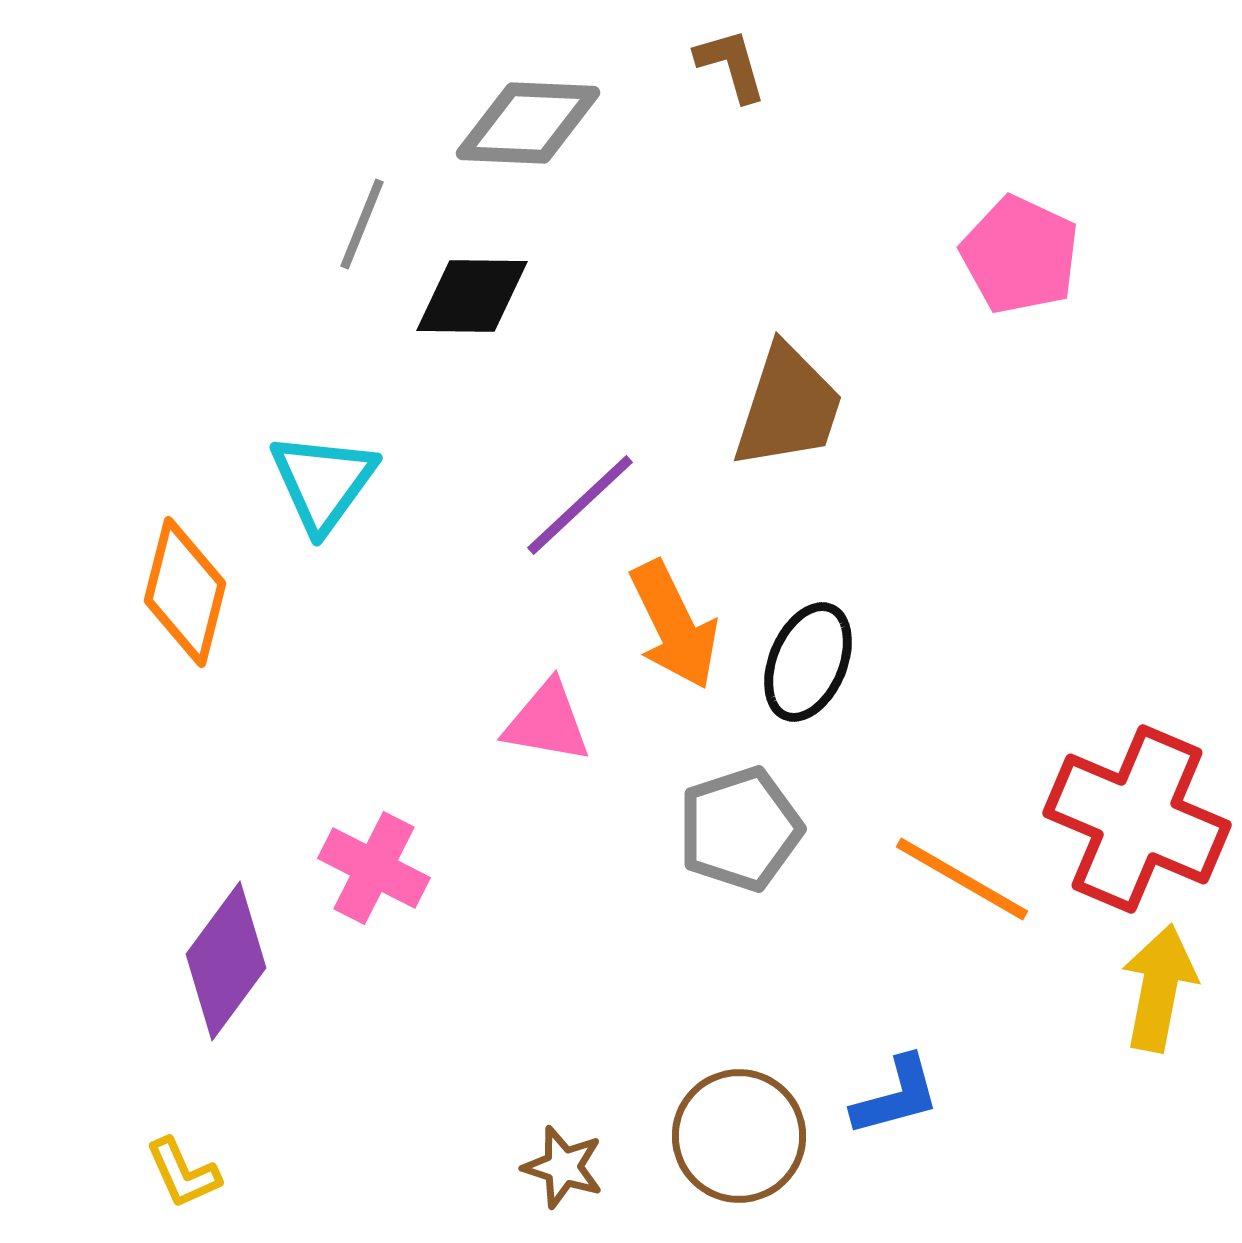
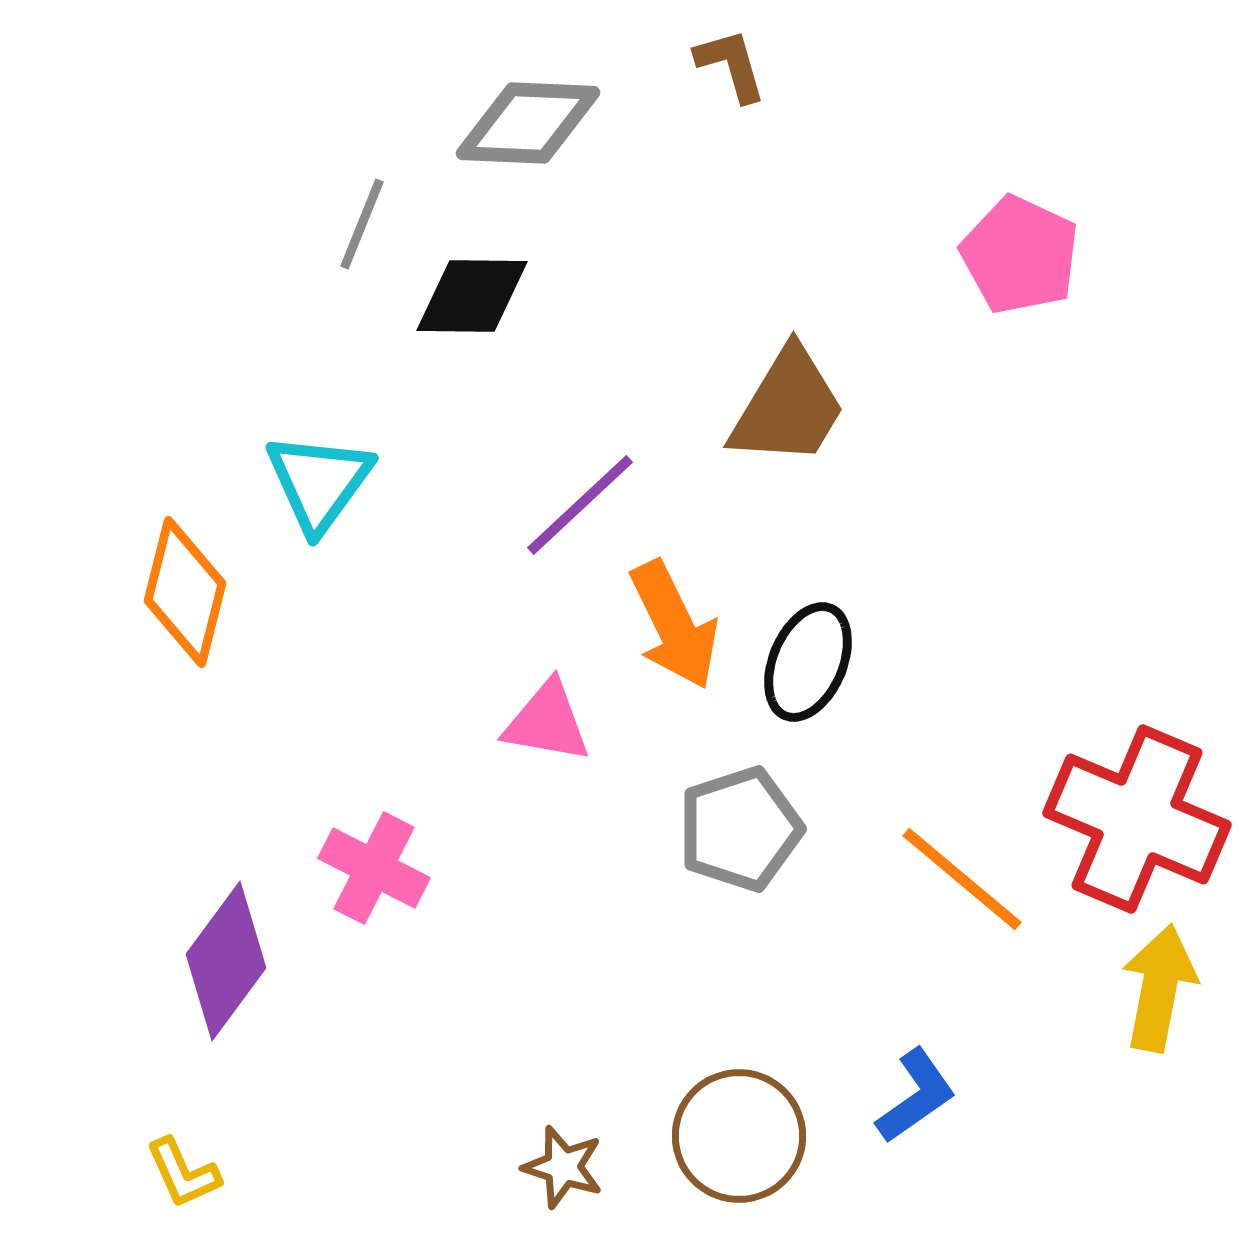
brown trapezoid: rotated 13 degrees clockwise
cyan triangle: moved 4 px left
orange line: rotated 10 degrees clockwise
blue L-shape: moved 20 px right; rotated 20 degrees counterclockwise
